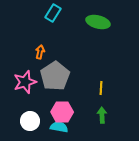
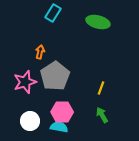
yellow line: rotated 16 degrees clockwise
green arrow: rotated 28 degrees counterclockwise
